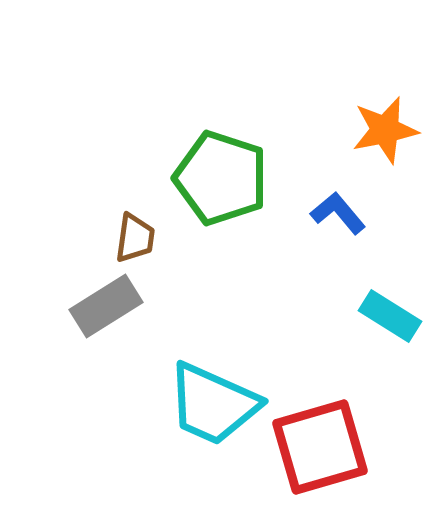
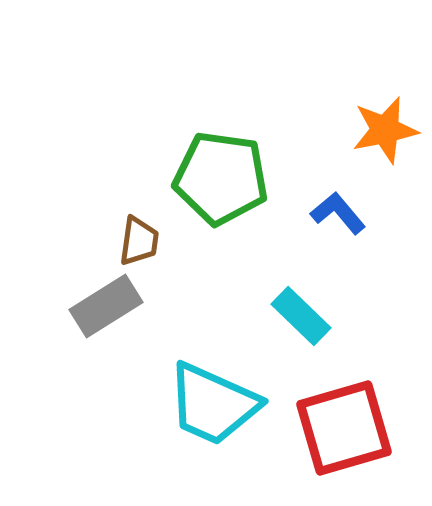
green pentagon: rotated 10 degrees counterclockwise
brown trapezoid: moved 4 px right, 3 px down
cyan rectangle: moved 89 px left; rotated 12 degrees clockwise
red square: moved 24 px right, 19 px up
